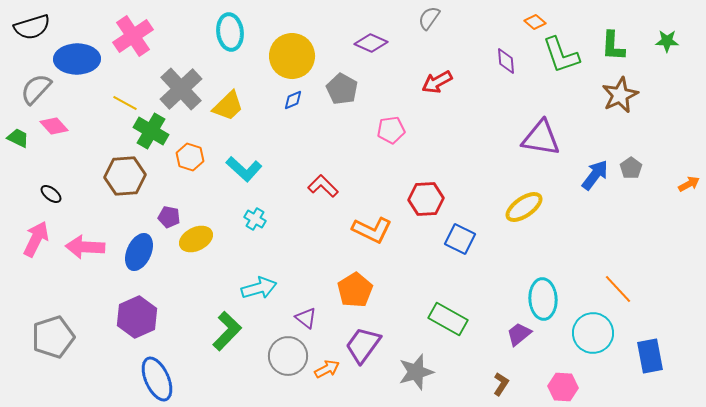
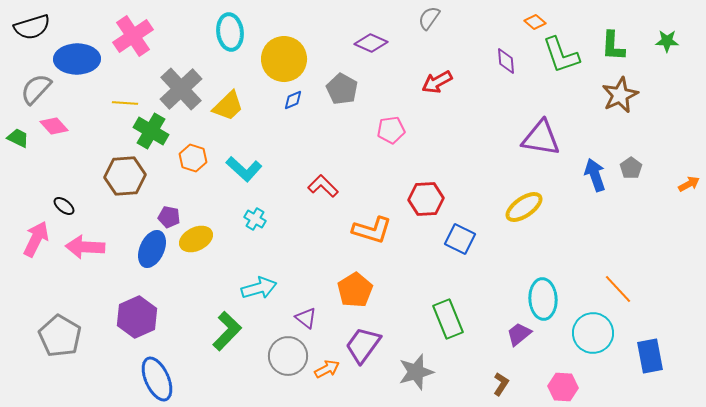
yellow circle at (292, 56): moved 8 px left, 3 px down
yellow line at (125, 103): rotated 25 degrees counterclockwise
orange hexagon at (190, 157): moved 3 px right, 1 px down
blue arrow at (595, 175): rotated 56 degrees counterclockwise
black ellipse at (51, 194): moved 13 px right, 12 px down
orange L-shape at (372, 230): rotated 9 degrees counterclockwise
blue ellipse at (139, 252): moved 13 px right, 3 px up
green rectangle at (448, 319): rotated 39 degrees clockwise
gray pentagon at (53, 337): moved 7 px right, 1 px up; rotated 24 degrees counterclockwise
